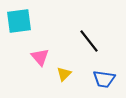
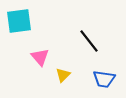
yellow triangle: moved 1 px left, 1 px down
